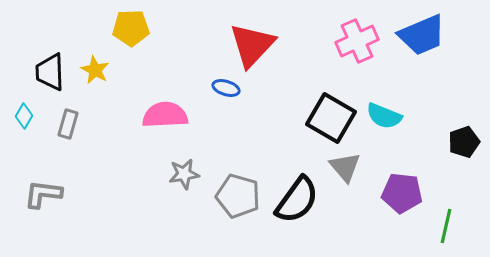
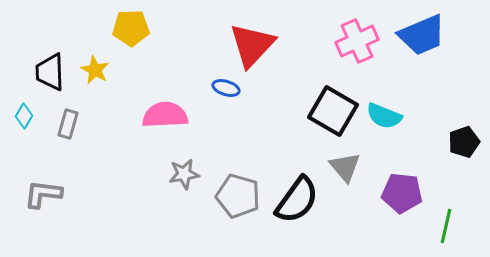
black square: moved 2 px right, 7 px up
